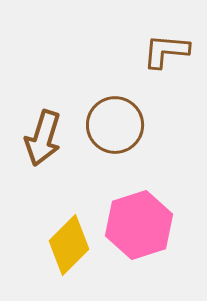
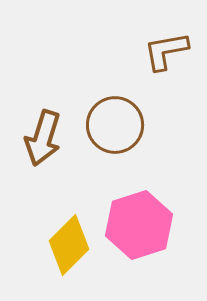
brown L-shape: rotated 15 degrees counterclockwise
